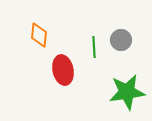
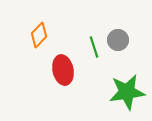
orange diamond: rotated 40 degrees clockwise
gray circle: moved 3 px left
green line: rotated 15 degrees counterclockwise
